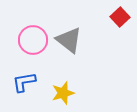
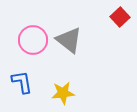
blue L-shape: moved 2 px left; rotated 90 degrees clockwise
yellow star: rotated 10 degrees clockwise
